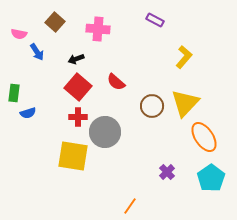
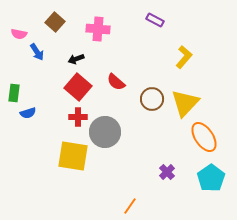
brown circle: moved 7 px up
